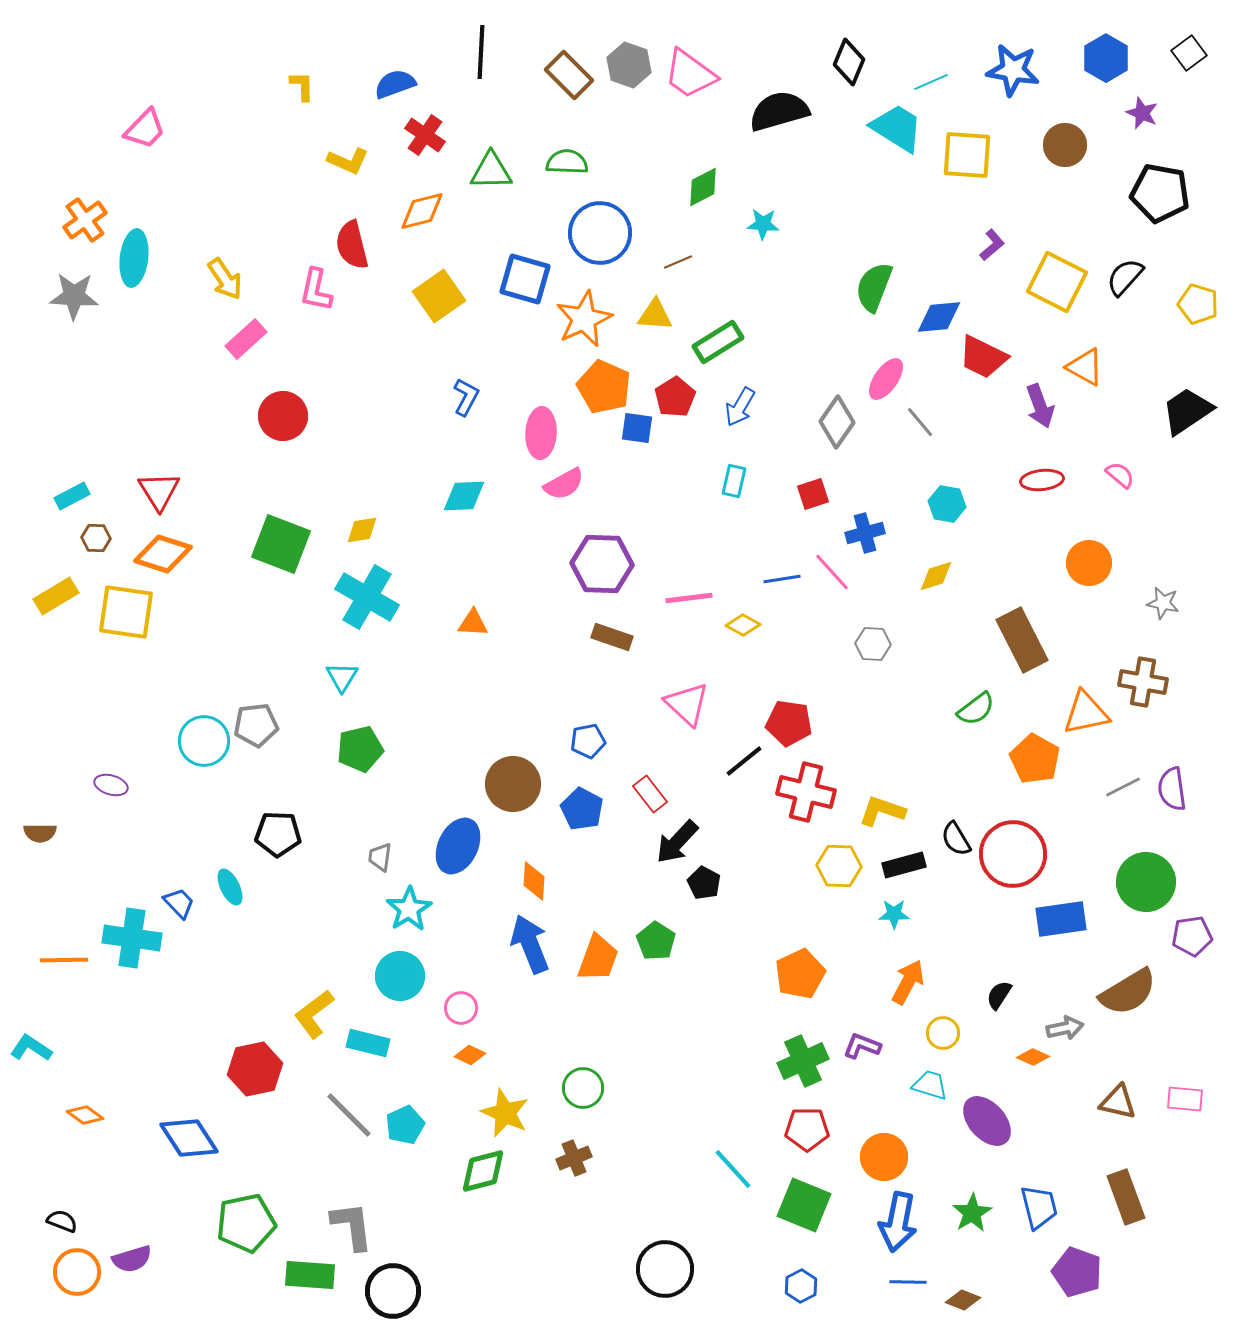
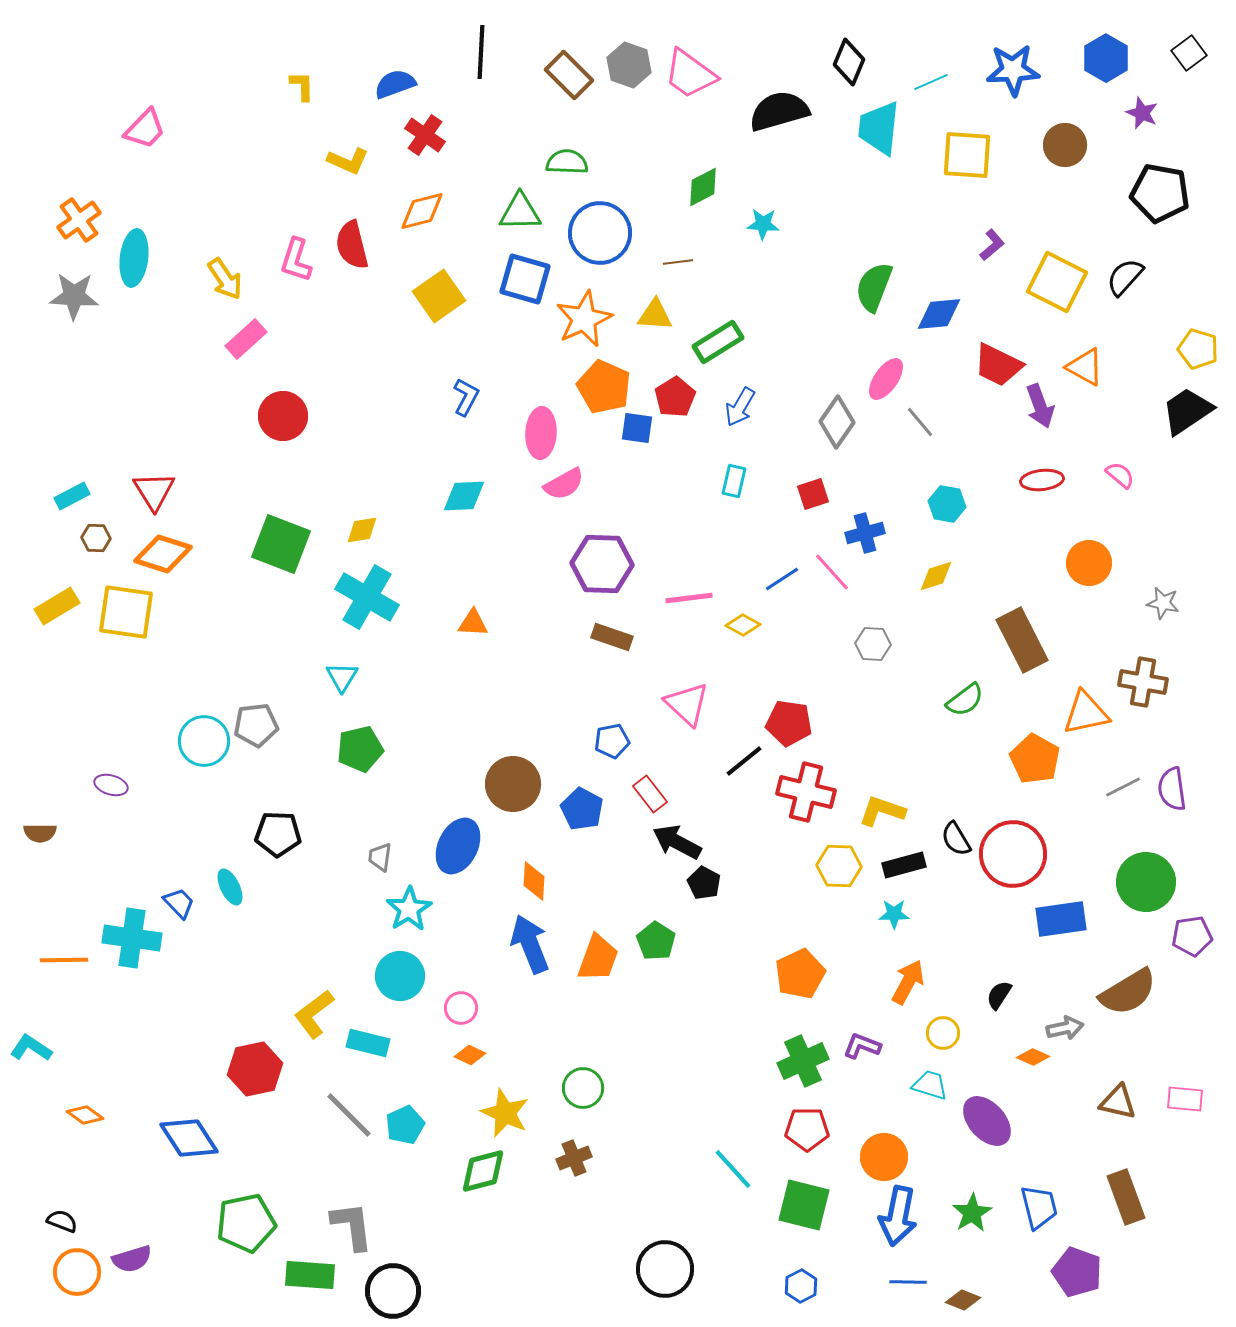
blue star at (1013, 70): rotated 12 degrees counterclockwise
cyan trapezoid at (897, 128): moved 18 px left; rotated 116 degrees counterclockwise
green triangle at (491, 171): moved 29 px right, 41 px down
orange cross at (85, 220): moved 6 px left
brown line at (678, 262): rotated 16 degrees clockwise
pink L-shape at (316, 290): moved 20 px left, 30 px up; rotated 6 degrees clockwise
yellow pentagon at (1198, 304): moved 45 px down
blue diamond at (939, 317): moved 3 px up
red trapezoid at (983, 357): moved 15 px right, 8 px down
red triangle at (159, 491): moved 5 px left
blue line at (782, 579): rotated 24 degrees counterclockwise
yellow rectangle at (56, 596): moved 1 px right, 10 px down
green semicircle at (976, 709): moved 11 px left, 9 px up
blue pentagon at (588, 741): moved 24 px right
black arrow at (677, 842): rotated 75 degrees clockwise
green square at (804, 1205): rotated 8 degrees counterclockwise
blue arrow at (898, 1222): moved 6 px up
